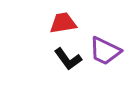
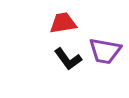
purple trapezoid: rotated 16 degrees counterclockwise
